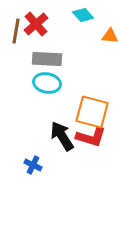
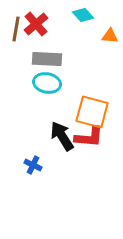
brown line: moved 2 px up
red L-shape: moved 2 px left; rotated 12 degrees counterclockwise
